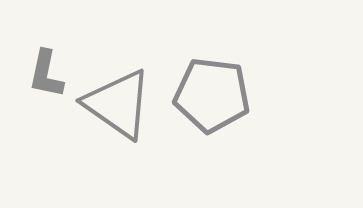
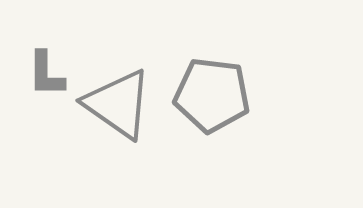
gray L-shape: rotated 12 degrees counterclockwise
